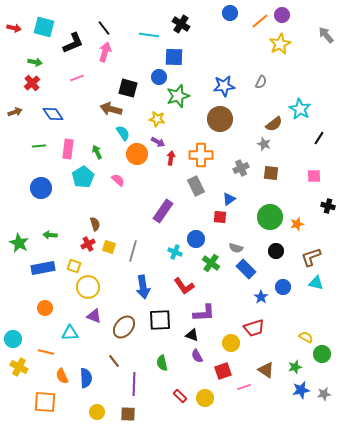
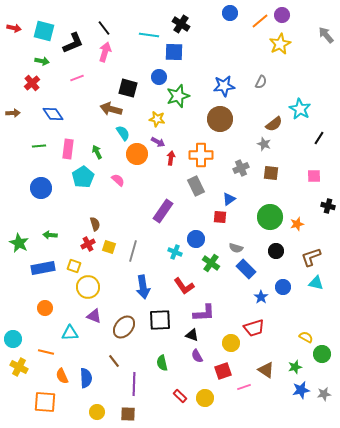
cyan square at (44, 27): moved 4 px down
blue square at (174, 57): moved 5 px up
green arrow at (35, 62): moved 7 px right, 1 px up
brown arrow at (15, 112): moved 2 px left, 1 px down; rotated 16 degrees clockwise
